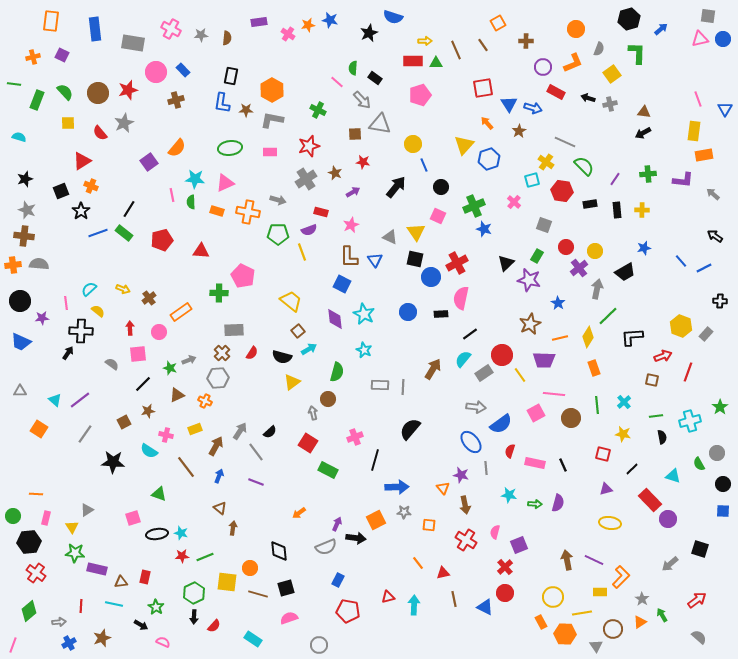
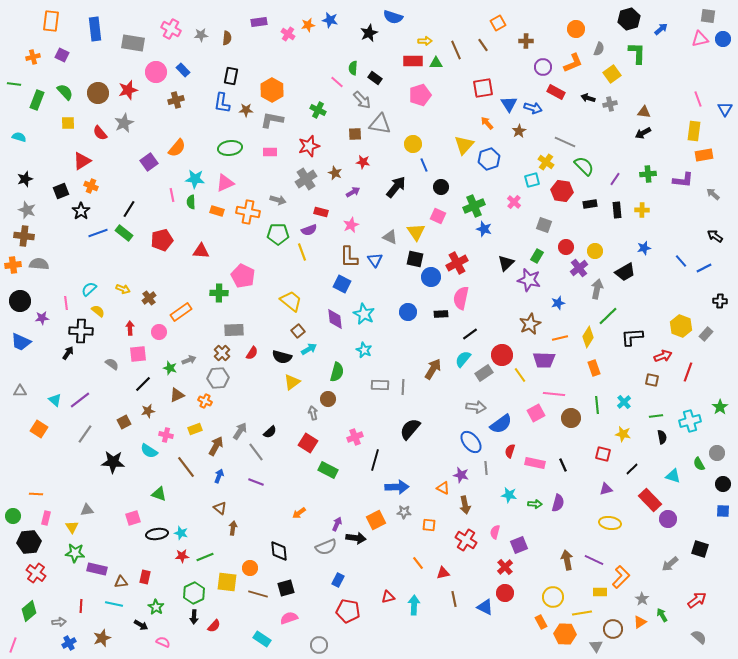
blue star at (558, 303): rotated 24 degrees clockwise
orange triangle at (443, 488): rotated 24 degrees counterclockwise
gray triangle at (87, 510): rotated 24 degrees clockwise
cyan rectangle at (253, 639): moved 9 px right
